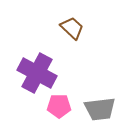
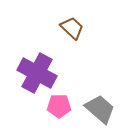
gray trapezoid: rotated 132 degrees counterclockwise
